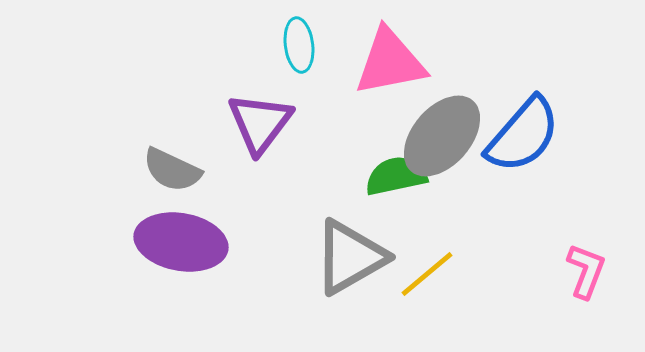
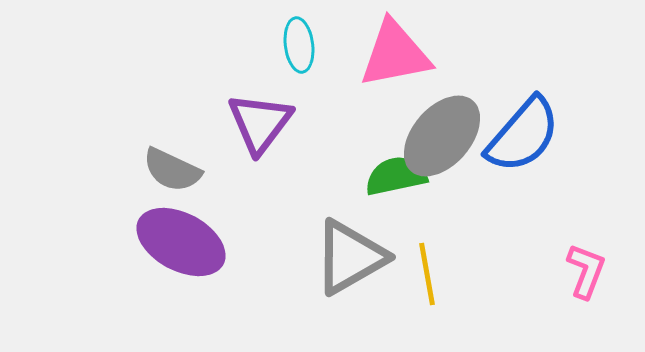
pink triangle: moved 5 px right, 8 px up
purple ellipse: rotated 18 degrees clockwise
yellow line: rotated 60 degrees counterclockwise
